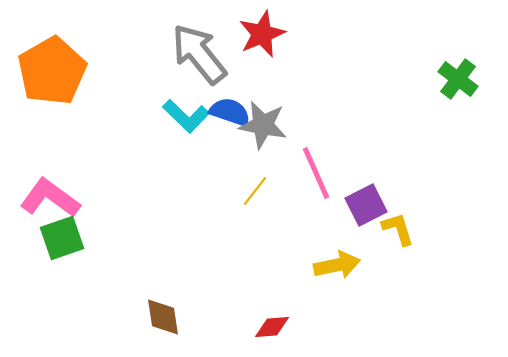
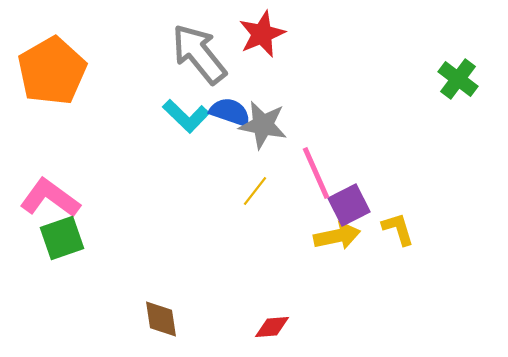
purple square: moved 17 px left
yellow arrow: moved 29 px up
brown diamond: moved 2 px left, 2 px down
